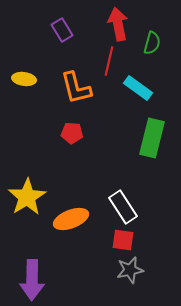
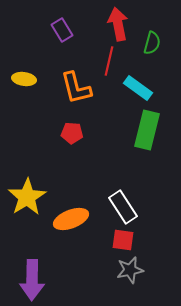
green rectangle: moved 5 px left, 8 px up
